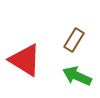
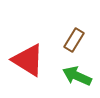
red triangle: moved 3 px right
